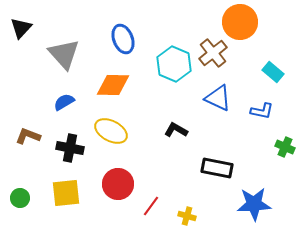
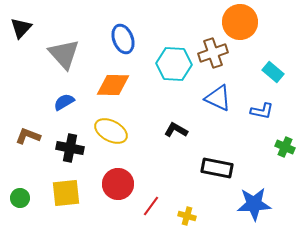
brown cross: rotated 20 degrees clockwise
cyan hexagon: rotated 20 degrees counterclockwise
